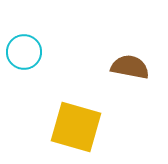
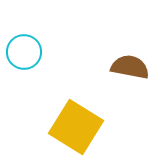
yellow square: rotated 16 degrees clockwise
